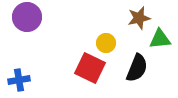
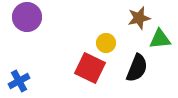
blue cross: moved 1 px down; rotated 20 degrees counterclockwise
